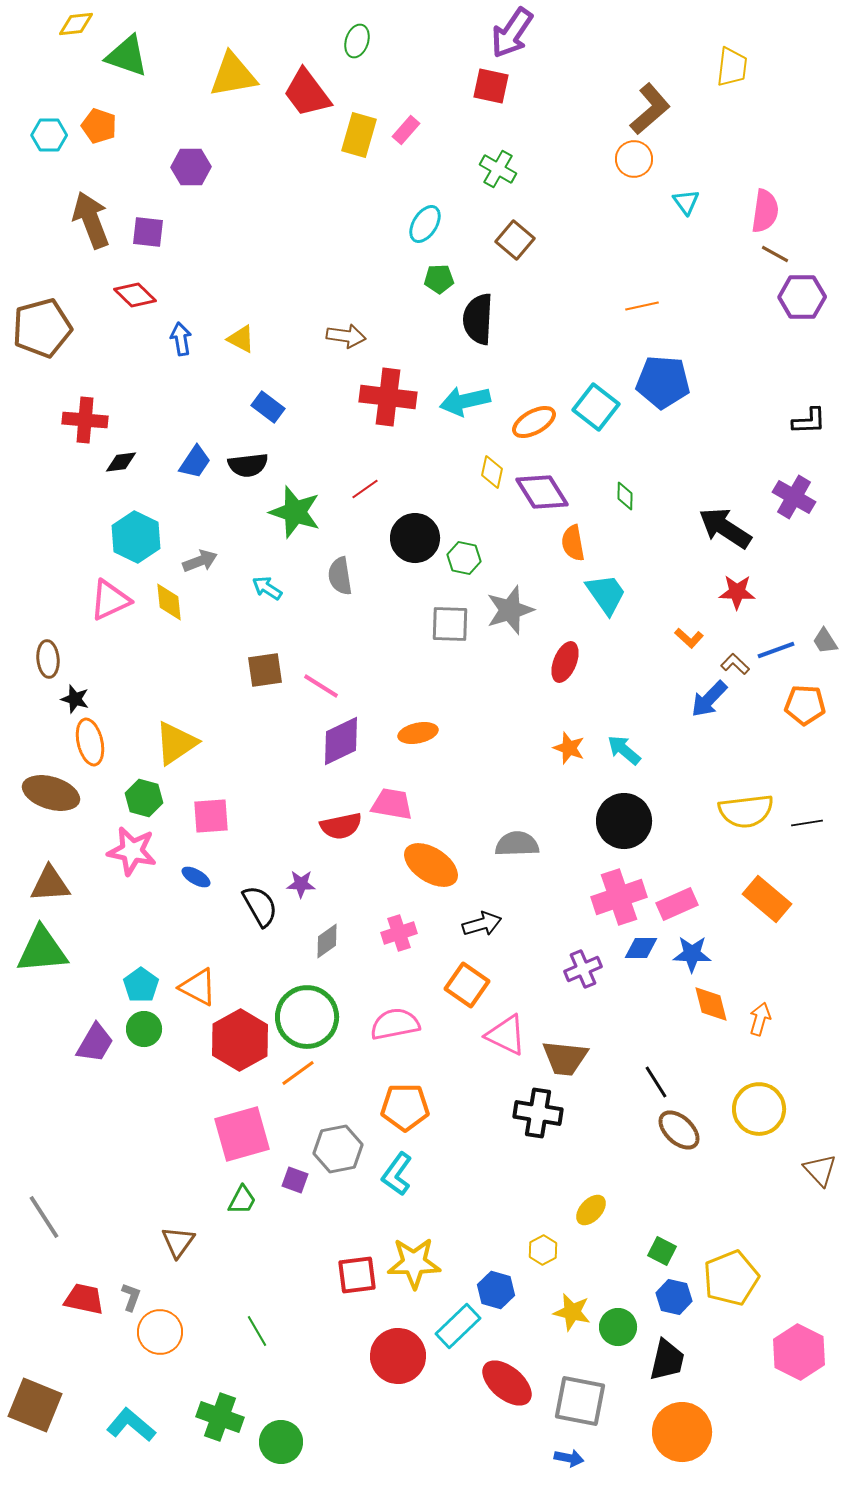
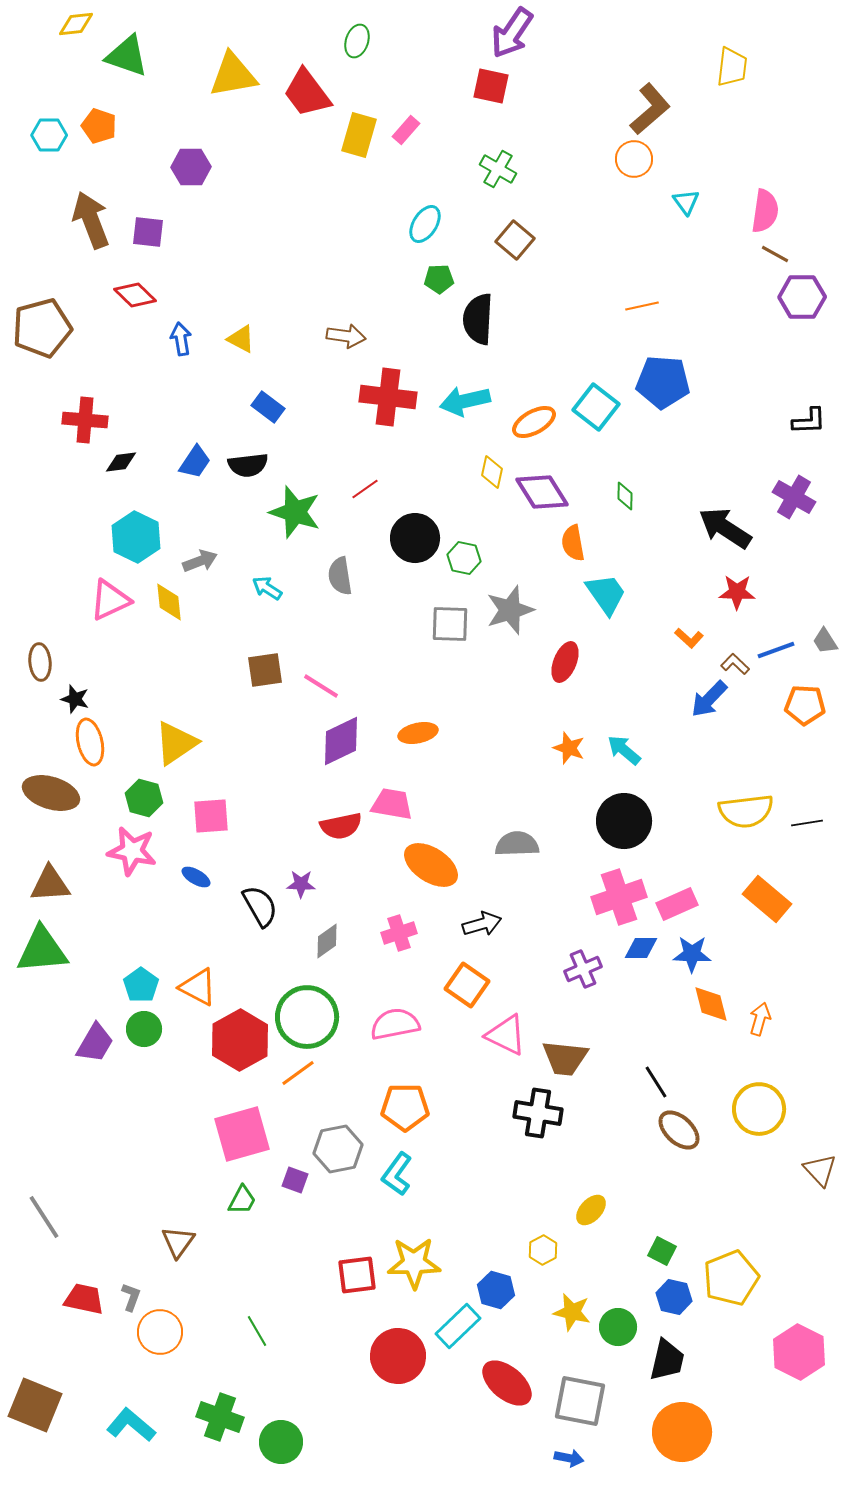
brown ellipse at (48, 659): moved 8 px left, 3 px down
